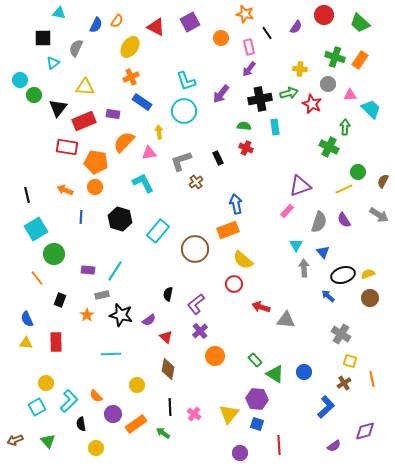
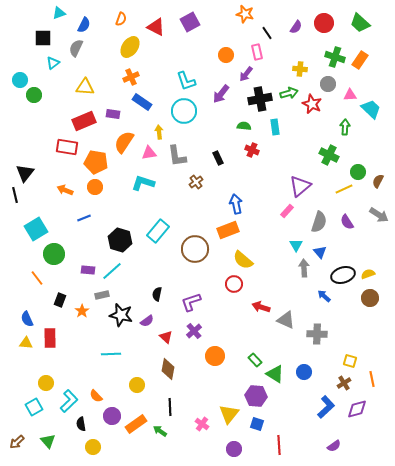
cyan triangle at (59, 13): rotated 32 degrees counterclockwise
red circle at (324, 15): moved 8 px down
orange semicircle at (117, 21): moved 4 px right, 2 px up; rotated 16 degrees counterclockwise
blue semicircle at (96, 25): moved 12 px left
orange circle at (221, 38): moved 5 px right, 17 px down
pink rectangle at (249, 47): moved 8 px right, 5 px down
purple arrow at (249, 69): moved 3 px left, 5 px down
black triangle at (58, 108): moved 33 px left, 65 px down
orange semicircle at (124, 142): rotated 10 degrees counterclockwise
green cross at (329, 147): moved 8 px down
red cross at (246, 148): moved 6 px right, 2 px down
gray L-shape at (181, 161): moved 4 px left, 5 px up; rotated 80 degrees counterclockwise
brown semicircle at (383, 181): moved 5 px left
cyan L-shape at (143, 183): rotated 45 degrees counterclockwise
purple triangle at (300, 186): rotated 20 degrees counterclockwise
black line at (27, 195): moved 12 px left
blue line at (81, 217): moved 3 px right, 1 px down; rotated 64 degrees clockwise
black hexagon at (120, 219): moved 21 px down
purple semicircle at (344, 220): moved 3 px right, 2 px down
blue triangle at (323, 252): moved 3 px left
cyan line at (115, 271): moved 3 px left; rotated 15 degrees clockwise
black semicircle at (168, 294): moved 11 px left
blue arrow at (328, 296): moved 4 px left
purple L-shape at (196, 304): moved 5 px left, 2 px up; rotated 20 degrees clockwise
orange star at (87, 315): moved 5 px left, 4 px up
purple semicircle at (149, 320): moved 2 px left, 1 px down
gray triangle at (286, 320): rotated 18 degrees clockwise
purple cross at (200, 331): moved 6 px left
gray cross at (341, 334): moved 24 px left; rotated 30 degrees counterclockwise
red rectangle at (56, 342): moved 6 px left, 4 px up
purple hexagon at (257, 399): moved 1 px left, 3 px up
cyan square at (37, 407): moved 3 px left
purple circle at (113, 414): moved 1 px left, 2 px down
pink cross at (194, 414): moved 8 px right, 10 px down
purple diamond at (365, 431): moved 8 px left, 22 px up
green arrow at (163, 433): moved 3 px left, 2 px up
brown arrow at (15, 440): moved 2 px right, 2 px down; rotated 21 degrees counterclockwise
yellow circle at (96, 448): moved 3 px left, 1 px up
purple circle at (240, 453): moved 6 px left, 4 px up
